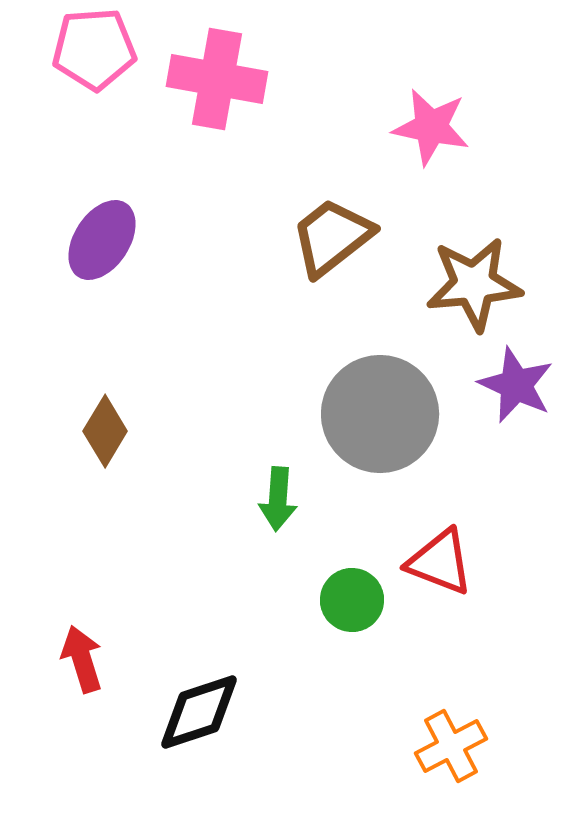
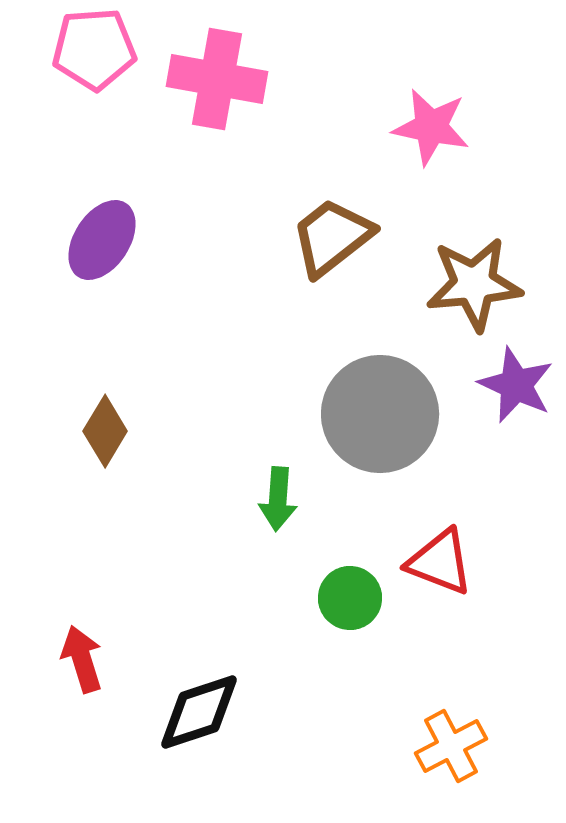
green circle: moved 2 px left, 2 px up
